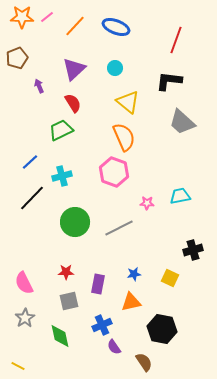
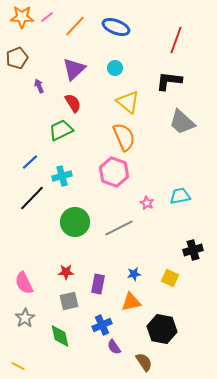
pink star: rotated 24 degrees clockwise
